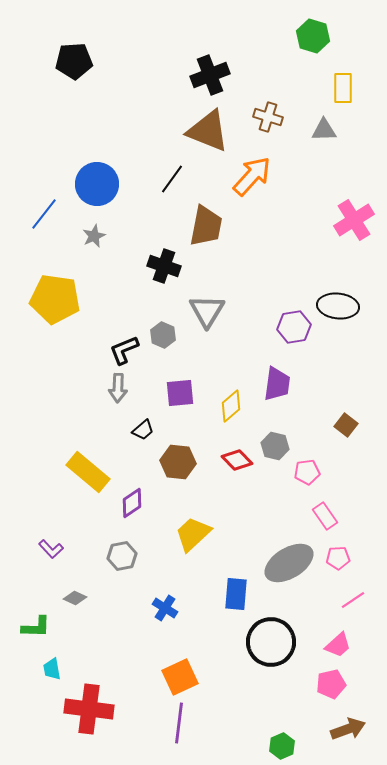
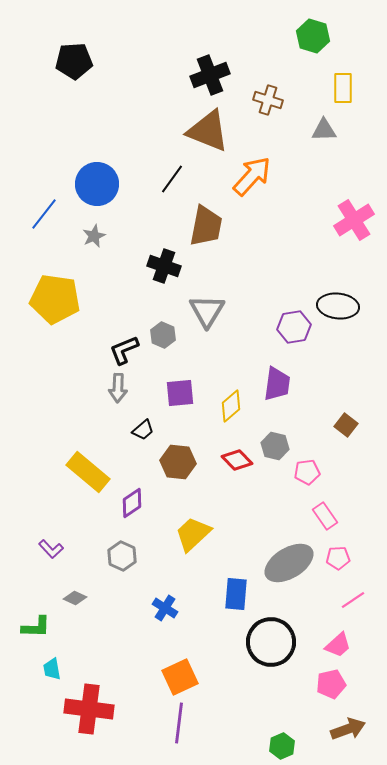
brown cross at (268, 117): moved 17 px up
gray hexagon at (122, 556): rotated 24 degrees counterclockwise
